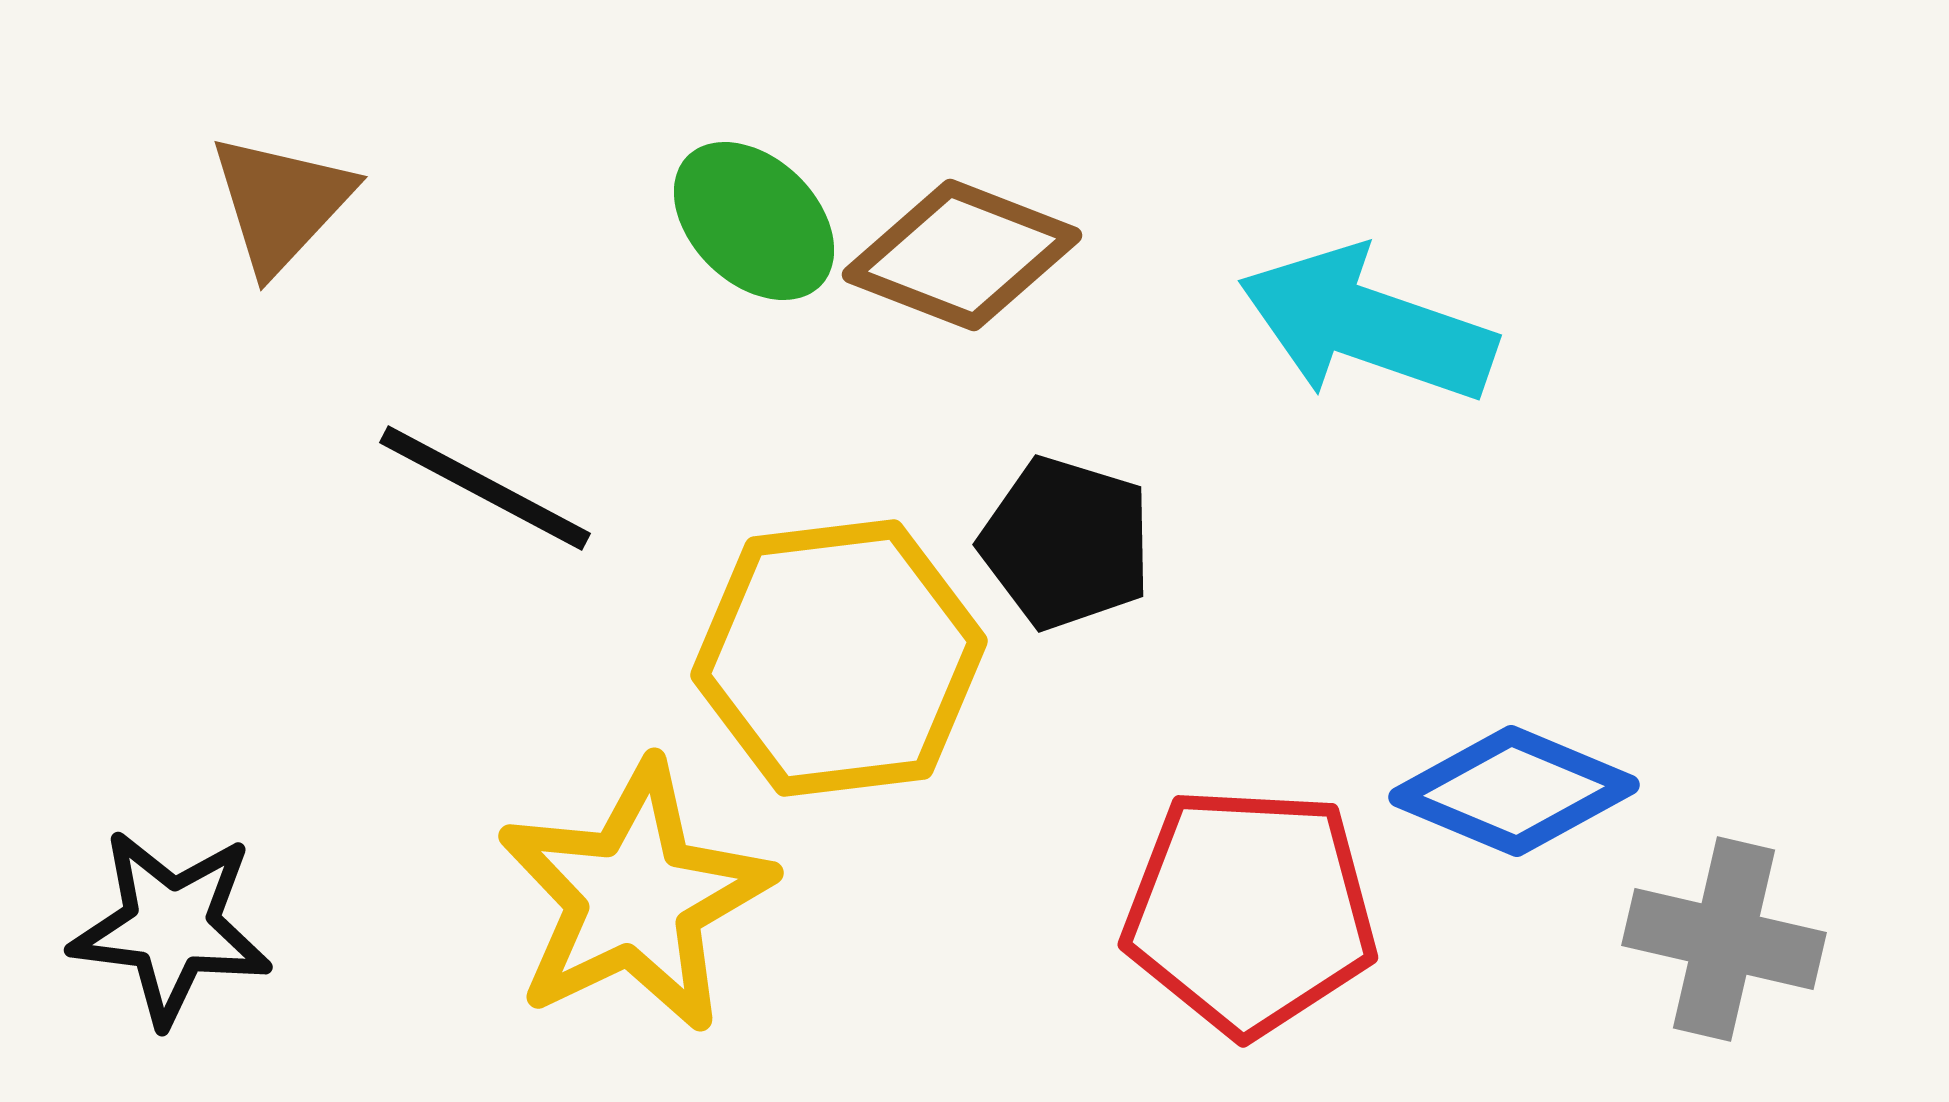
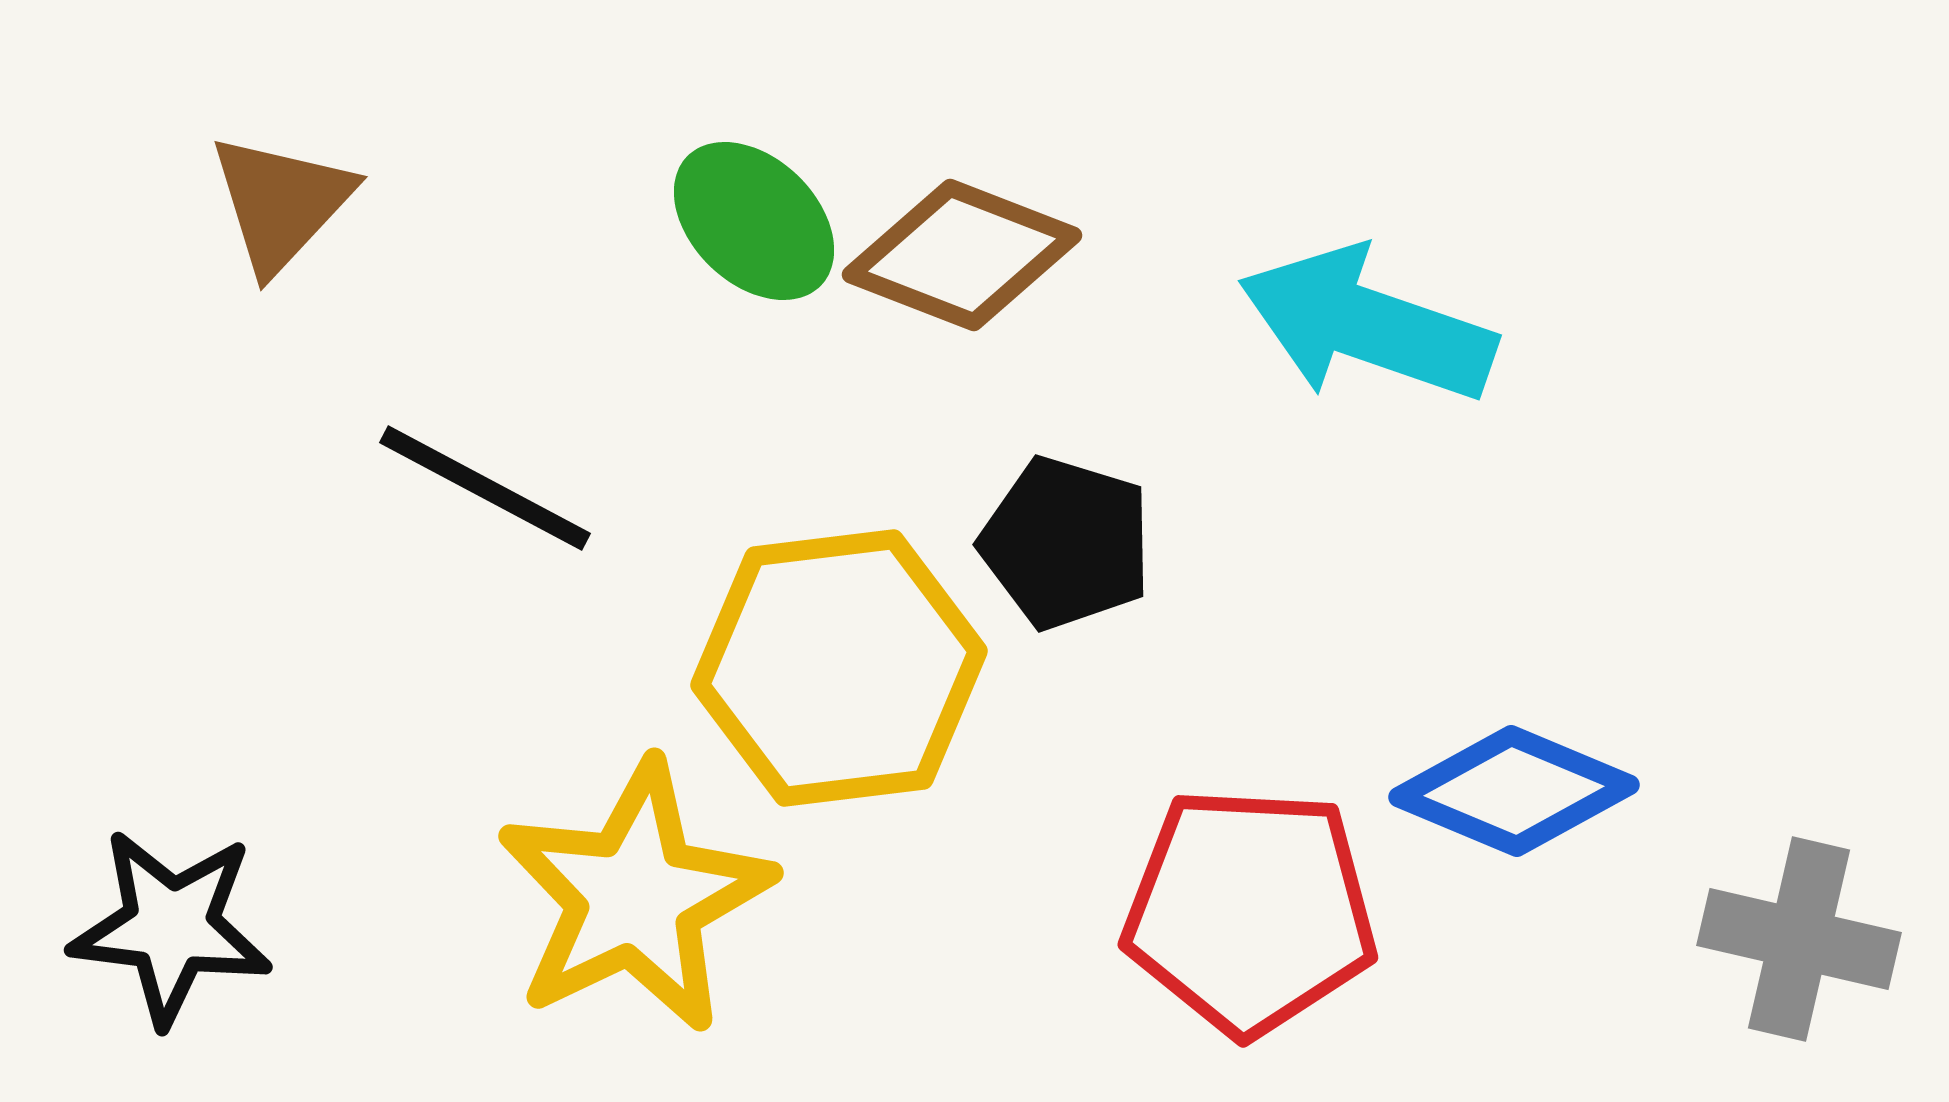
yellow hexagon: moved 10 px down
gray cross: moved 75 px right
